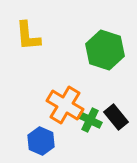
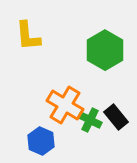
green hexagon: rotated 12 degrees clockwise
